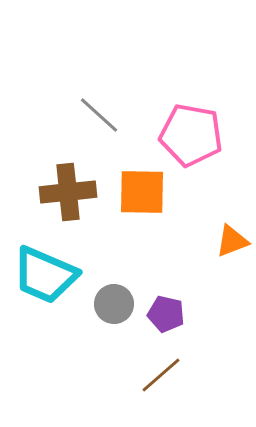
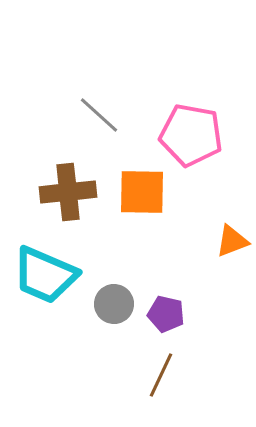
brown line: rotated 24 degrees counterclockwise
